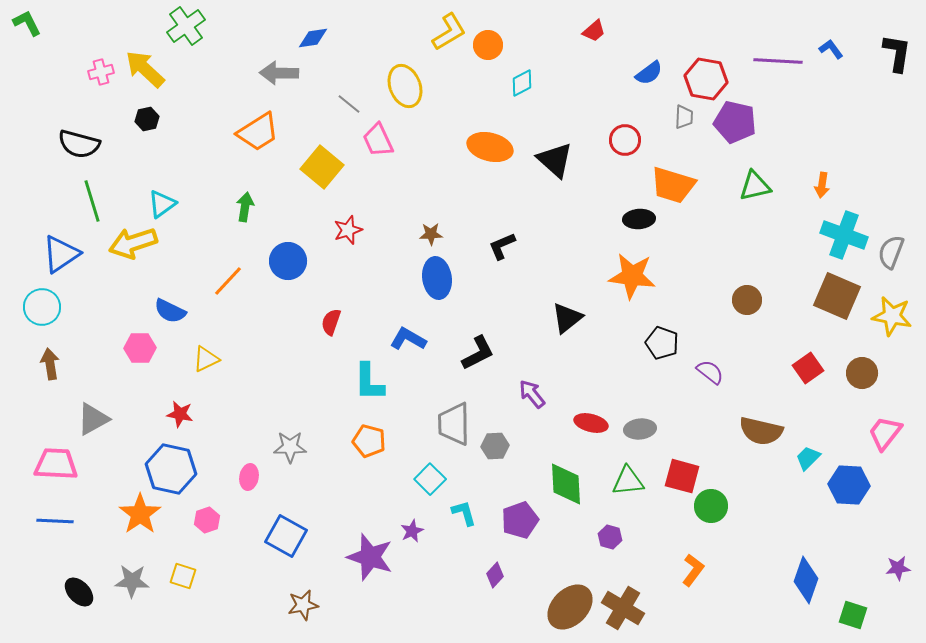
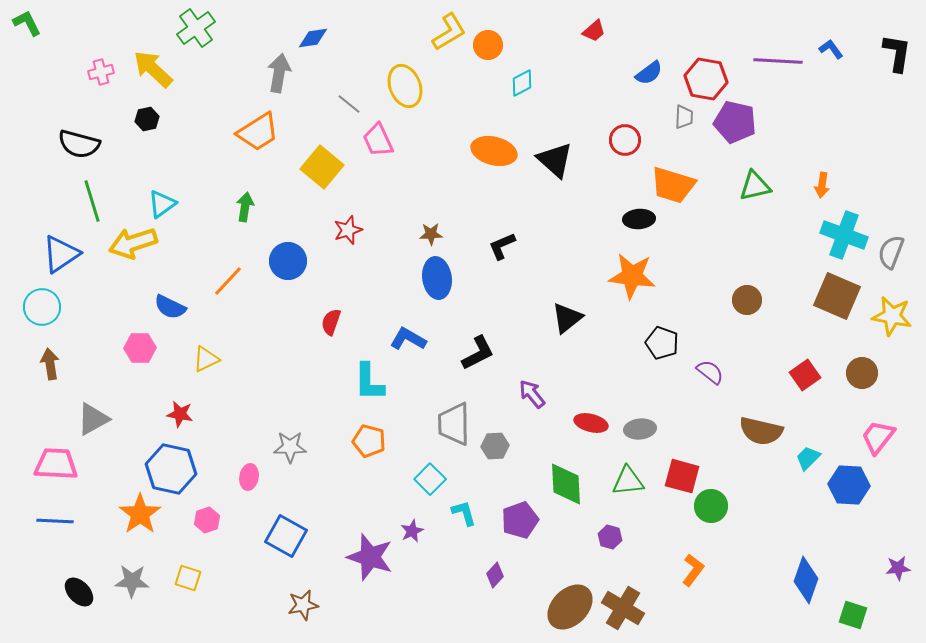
green cross at (186, 26): moved 10 px right, 2 px down
yellow arrow at (145, 69): moved 8 px right
gray arrow at (279, 73): rotated 99 degrees clockwise
orange ellipse at (490, 147): moved 4 px right, 4 px down
blue semicircle at (170, 311): moved 4 px up
red square at (808, 368): moved 3 px left, 7 px down
pink trapezoid at (885, 433): moved 7 px left, 4 px down
yellow square at (183, 576): moved 5 px right, 2 px down
